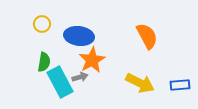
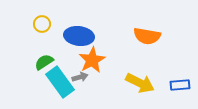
orange semicircle: rotated 128 degrees clockwise
green semicircle: rotated 132 degrees counterclockwise
cyan rectangle: rotated 8 degrees counterclockwise
